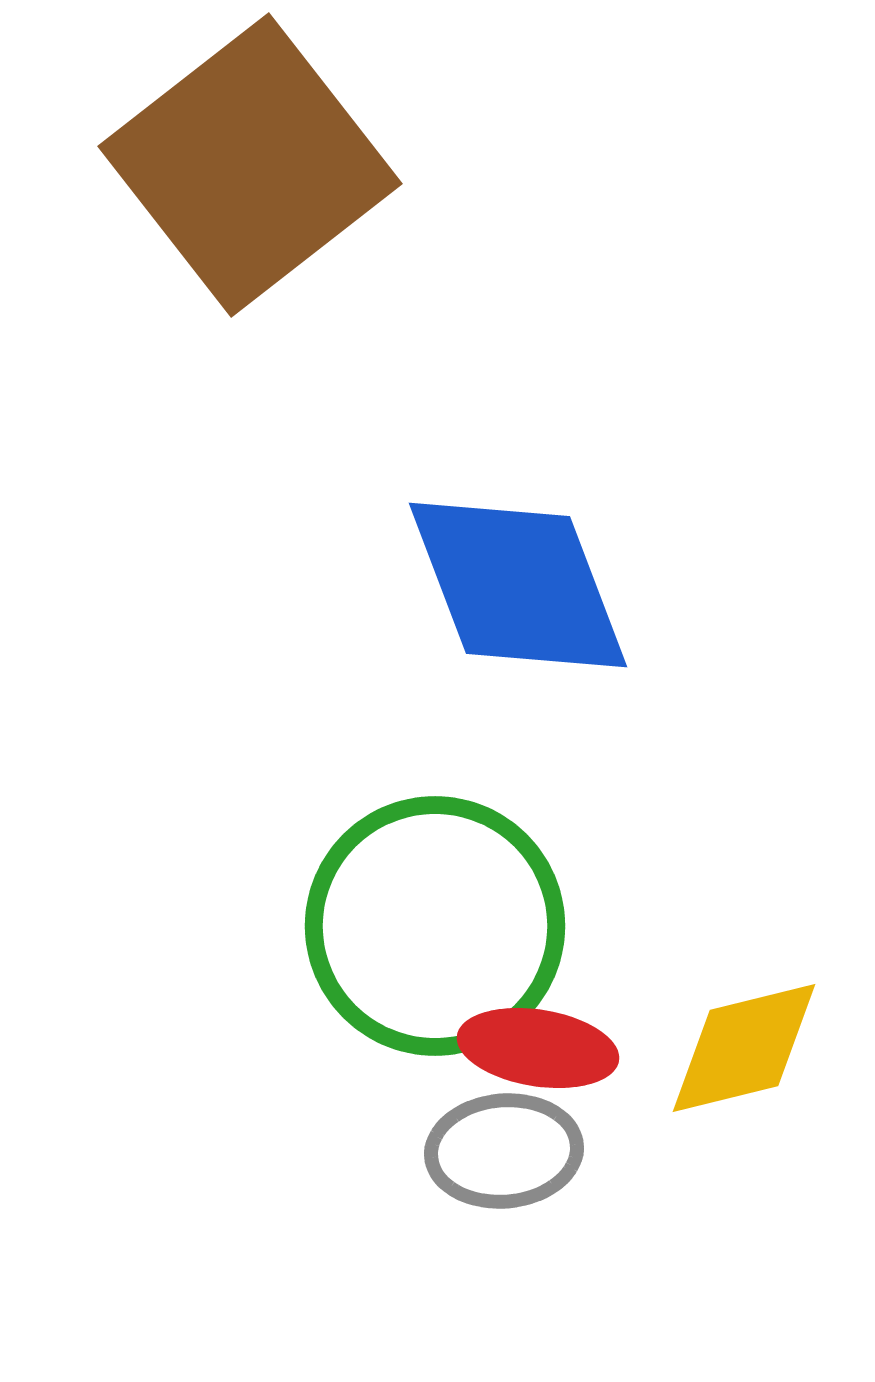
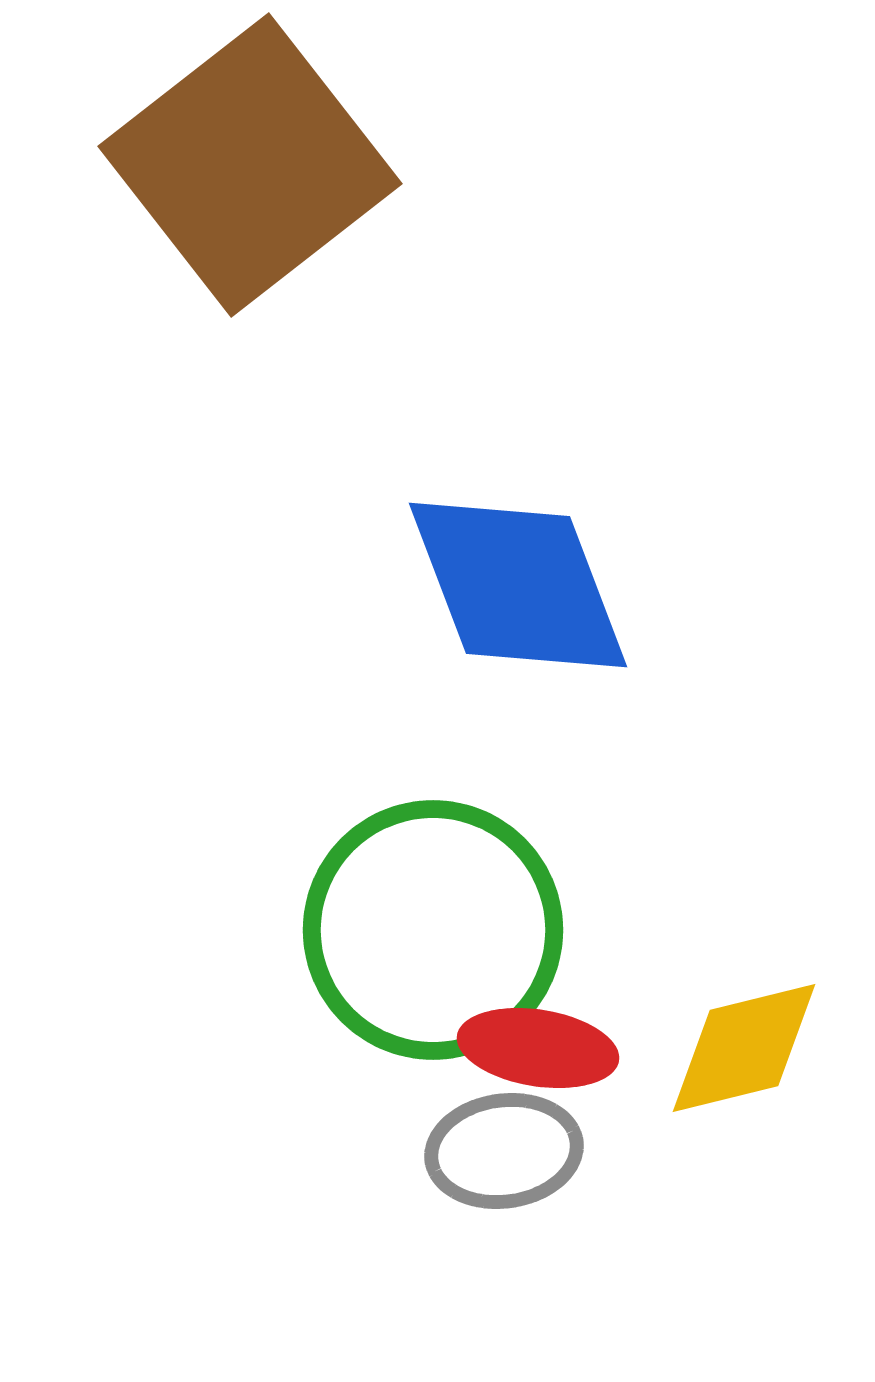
green circle: moved 2 px left, 4 px down
gray ellipse: rotated 3 degrees counterclockwise
